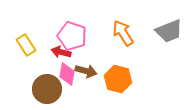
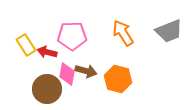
pink pentagon: rotated 20 degrees counterclockwise
red arrow: moved 14 px left
